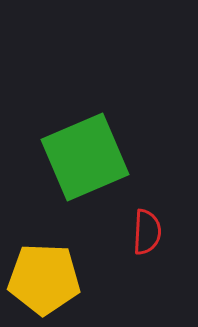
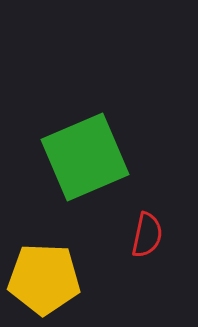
red semicircle: moved 3 px down; rotated 9 degrees clockwise
